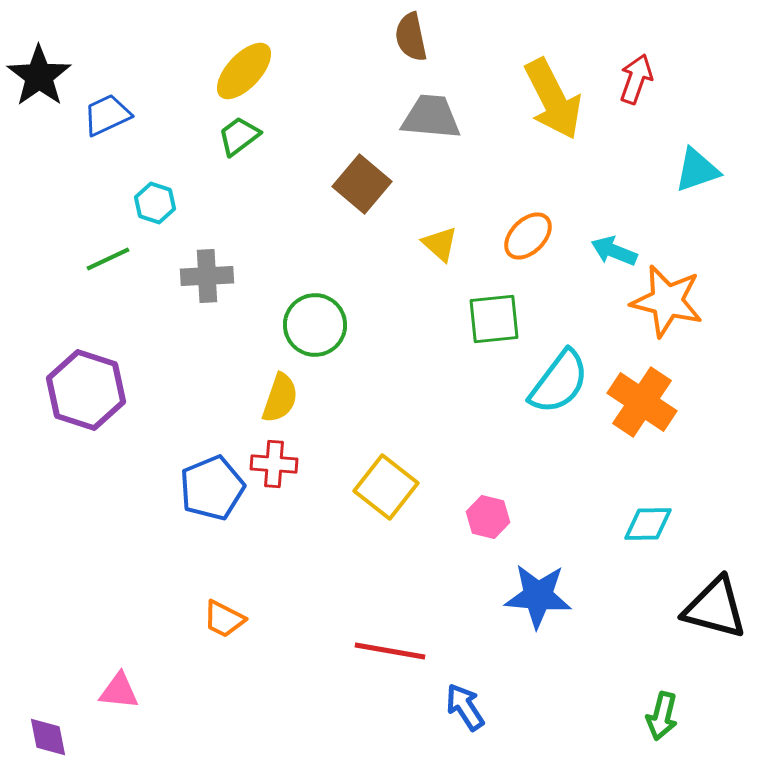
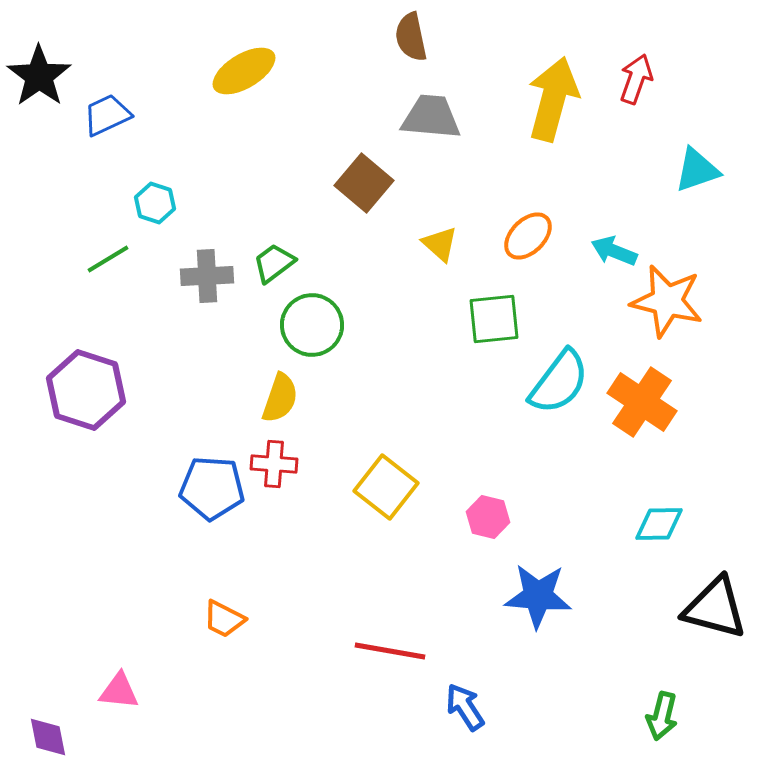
yellow ellipse: rotated 16 degrees clockwise
yellow arrow: rotated 138 degrees counterclockwise
green trapezoid: moved 35 px right, 127 px down
brown square: moved 2 px right, 1 px up
green line: rotated 6 degrees counterclockwise
green circle: moved 3 px left
blue pentagon: rotated 26 degrees clockwise
cyan diamond: moved 11 px right
